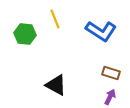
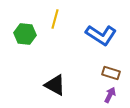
yellow line: rotated 36 degrees clockwise
blue L-shape: moved 4 px down
black triangle: moved 1 px left
purple arrow: moved 2 px up
